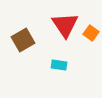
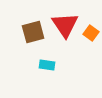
brown square: moved 10 px right, 8 px up; rotated 15 degrees clockwise
cyan rectangle: moved 12 px left
